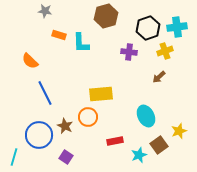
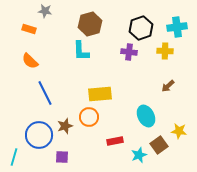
brown hexagon: moved 16 px left, 8 px down
black hexagon: moved 7 px left
orange rectangle: moved 30 px left, 6 px up
cyan L-shape: moved 8 px down
yellow cross: rotated 21 degrees clockwise
brown arrow: moved 9 px right, 9 px down
yellow rectangle: moved 1 px left
orange circle: moved 1 px right
brown star: rotated 28 degrees clockwise
yellow star: rotated 28 degrees clockwise
purple square: moved 4 px left; rotated 32 degrees counterclockwise
